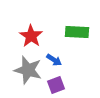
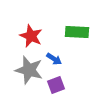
red star: rotated 10 degrees counterclockwise
blue arrow: moved 1 px up
gray star: moved 1 px right
